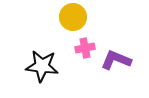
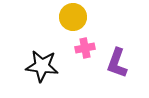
purple L-shape: moved 1 px right, 3 px down; rotated 92 degrees counterclockwise
